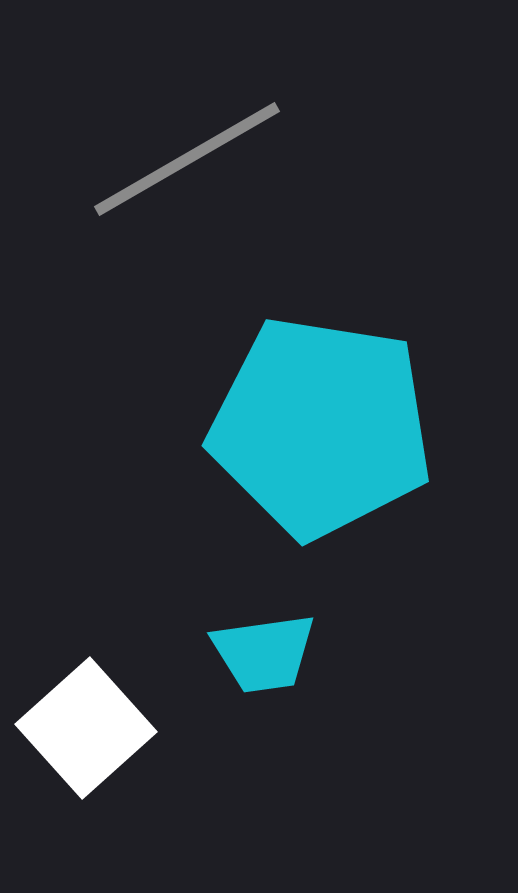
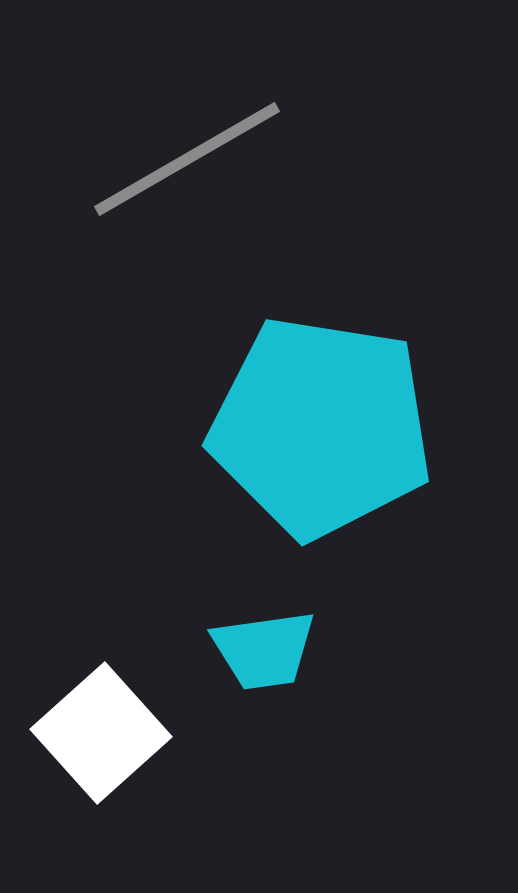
cyan trapezoid: moved 3 px up
white square: moved 15 px right, 5 px down
